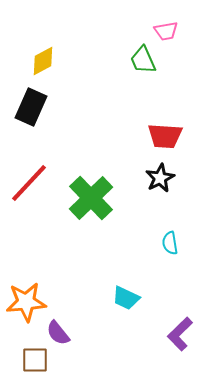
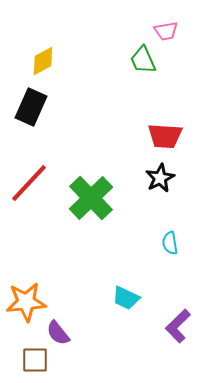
purple L-shape: moved 2 px left, 8 px up
